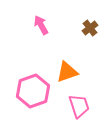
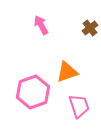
pink hexagon: moved 1 px down
